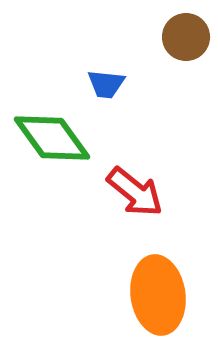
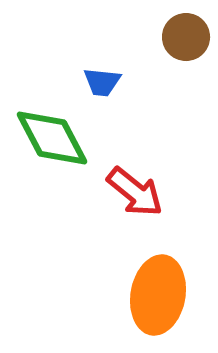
blue trapezoid: moved 4 px left, 2 px up
green diamond: rotated 8 degrees clockwise
orange ellipse: rotated 18 degrees clockwise
